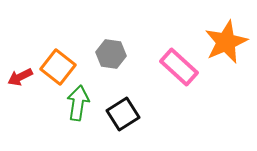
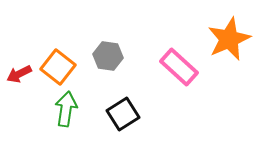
orange star: moved 3 px right, 3 px up
gray hexagon: moved 3 px left, 2 px down
red arrow: moved 1 px left, 3 px up
green arrow: moved 12 px left, 6 px down
